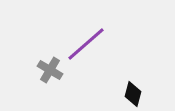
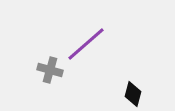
gray cross: rotated 15 degrees counterclockwise
